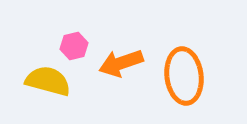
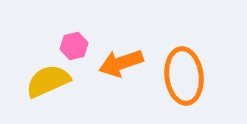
yellow semicircle: rotated 39 degrees counterclockwise
